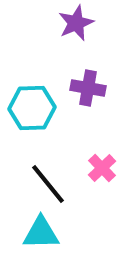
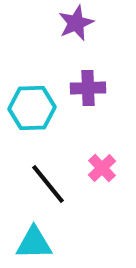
purple cross: rotated 12 degrees counterclockwise
cyan triangle: moved 7 px left, 10 px down
